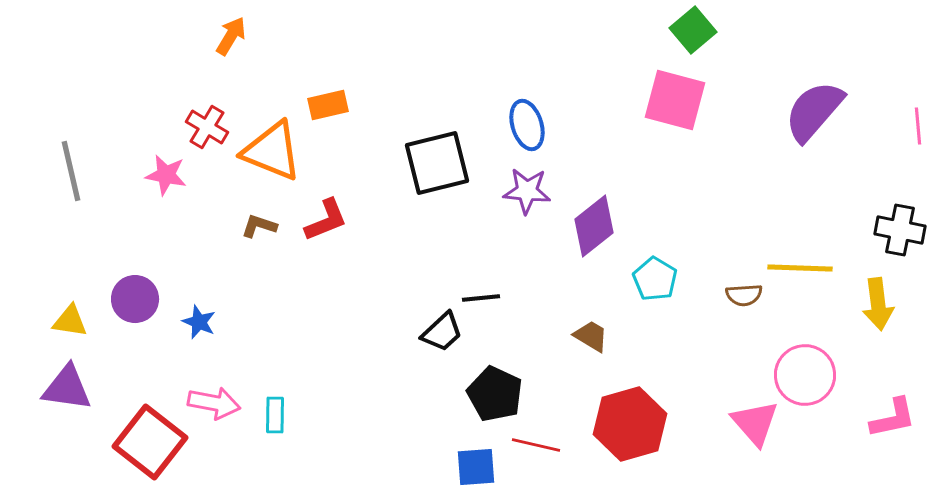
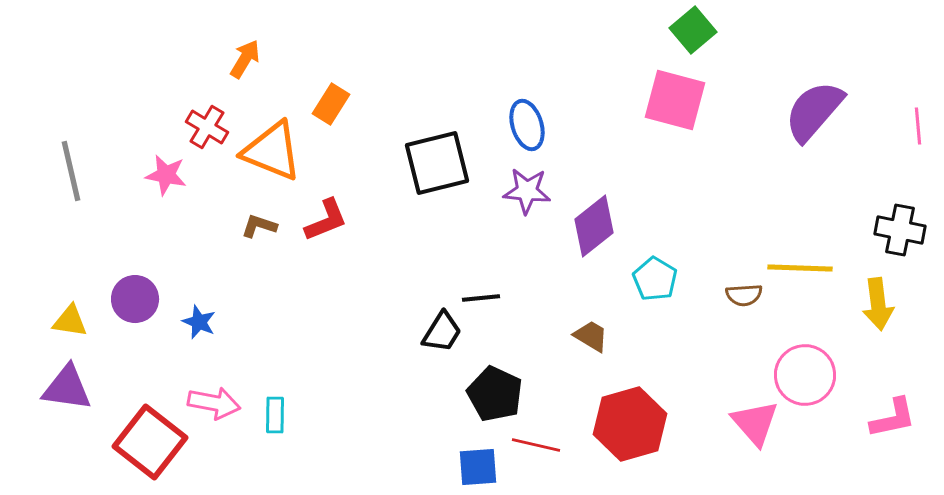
orange arrow: moved 14 px right, 23 px down
orange rectangle: moved 3 px right, 1 px up; rotated 45 degrees counterclockwise
black trapezoid: rotated 15 degrees counterclockwise
blue square: moved 2 px right
